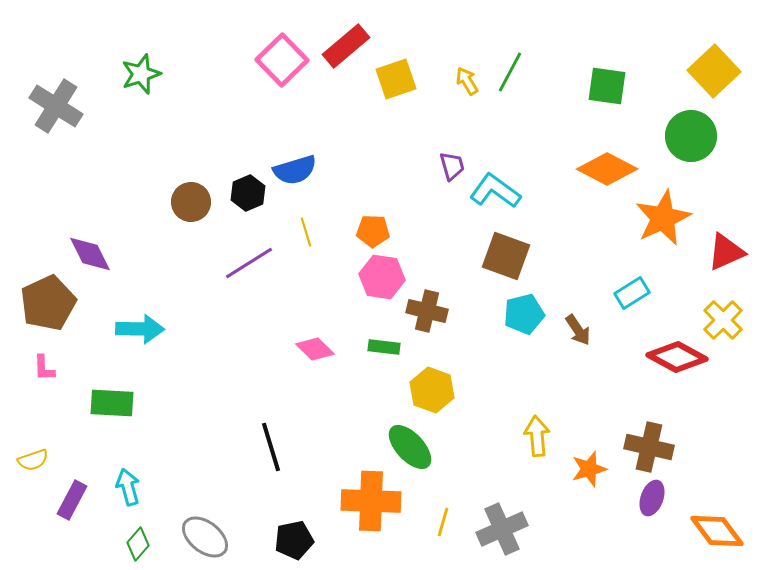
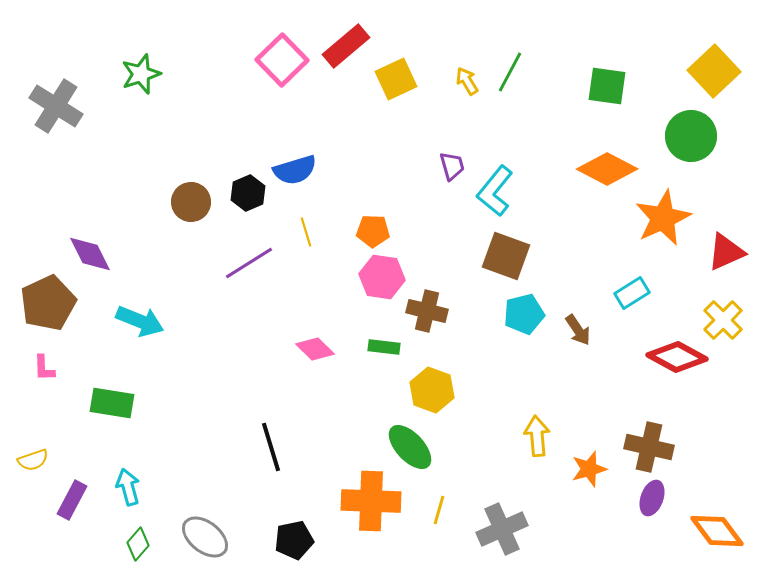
yellow square at (396, 79): rotated 6 degrees counterclockwise
cyan L-shape at (495, 191): rotated 87 degrees counterclockwise
cyan arrow at (140, 329): moved 8 px up; rotated 21 degrees clockwise
green rectangle at (112, 403): rotated 6 degrees clockwise
yellow line at (443, 522): moved 4 px left, 12 px up
